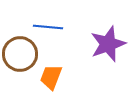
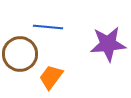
purple star: rotated 15 degrees clockwise
orange trapezoid: rotated 16 degrees clockwise
